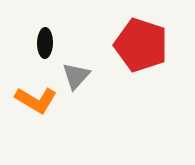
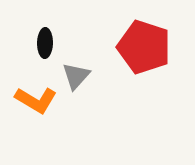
red pentagon: moved 3 px right, 2 px down
